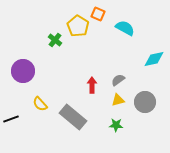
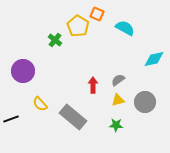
orange square: moved 1 px left
red arrow: moved 1 px right
